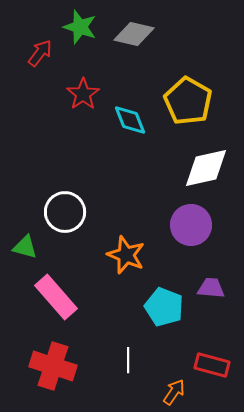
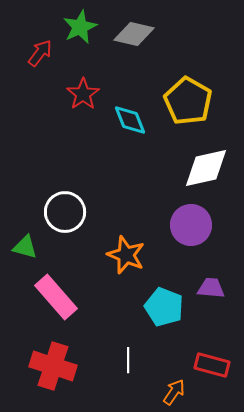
green star: rotated 28 degrees clockwise
